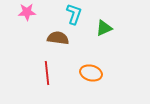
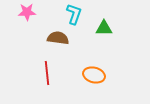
green triangle: rotated 24 degrees clockwise
orange ellipse: moved 3 px right, 2 px down
